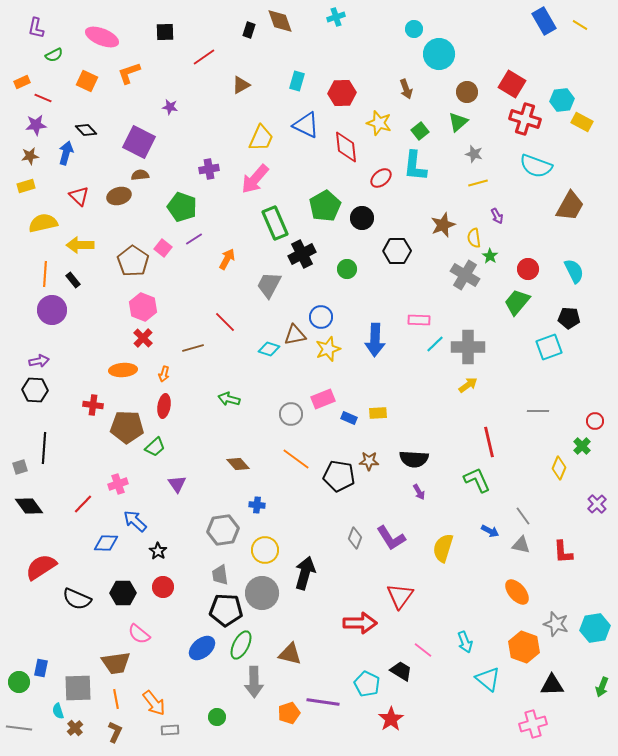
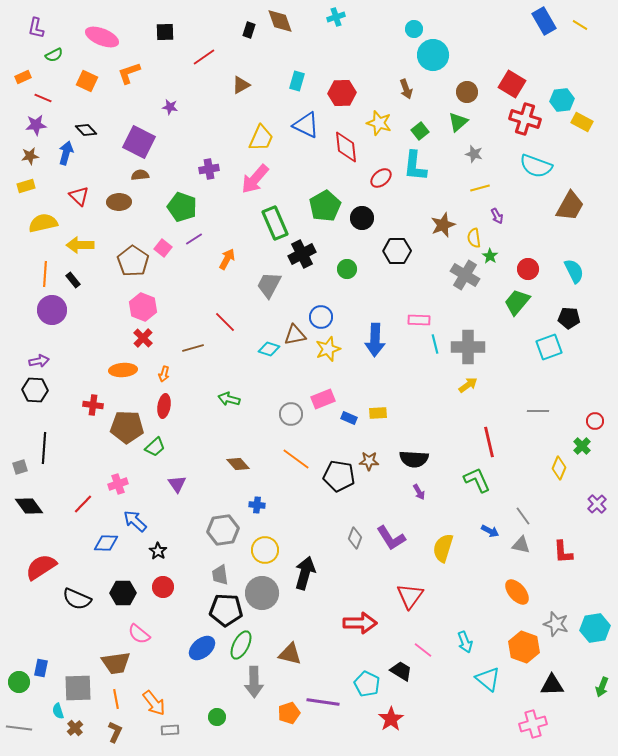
cyan circle at (439, 54): moved 6 px left, 1 px down
orange rectangle at (22, 82): moved 1 px right, 5 px up
yellow line at (478, 183): moved 2 px right, 5 px down
brown ellipse at (119, 196): moved 6 px down; rotated 15 degrees clockwise
cyan line at (435, 344): rotated 60 degrees counterclockwise
red triangle at (400, 596): moved 10 px right
